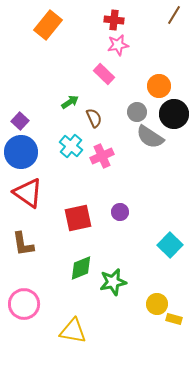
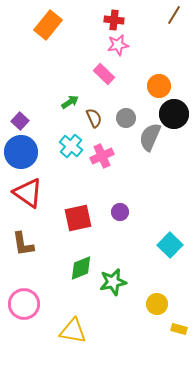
gray circle: moved 11 px left, 6 px down
gray semicircle: rotated 80 degrees clockwise
yellow rectangle: moved 5 px right, 10 px down
